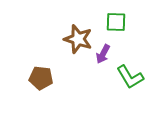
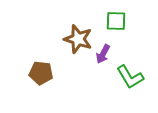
green square: moved 1 px up
brown pentagon: moved 5 px up
